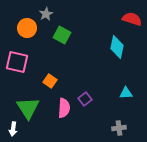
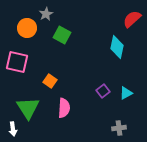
red semicircle: rotated 60 degrees counterclockwise
cyan triangle: rotated 24 degrees counterclockwise
purple square: moved 18 px right, 8 px up
white arrow: rotated 16 degrees counterclockwise
